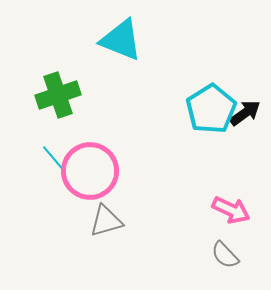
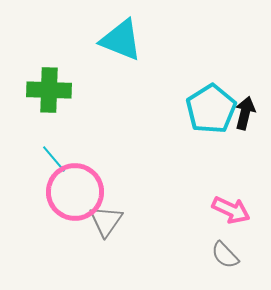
green cross: moved 9 px left, 5 px up; rotated 21 degrees clockwise
black arrow: rotated 40 degrees counterclockwise
pink circle: moved 15 px left, 21 px down
gray triangle: rotated 39 degrees counterclockwise
